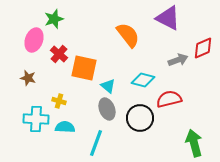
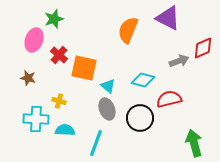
orange semicircle: moved 5 px up; rotated 120 degrees counterclockwise
red cross: moved 1 px down
gray arrow: moved 1 px right, 1 px down
cyan semicircle: moved 3 px down
